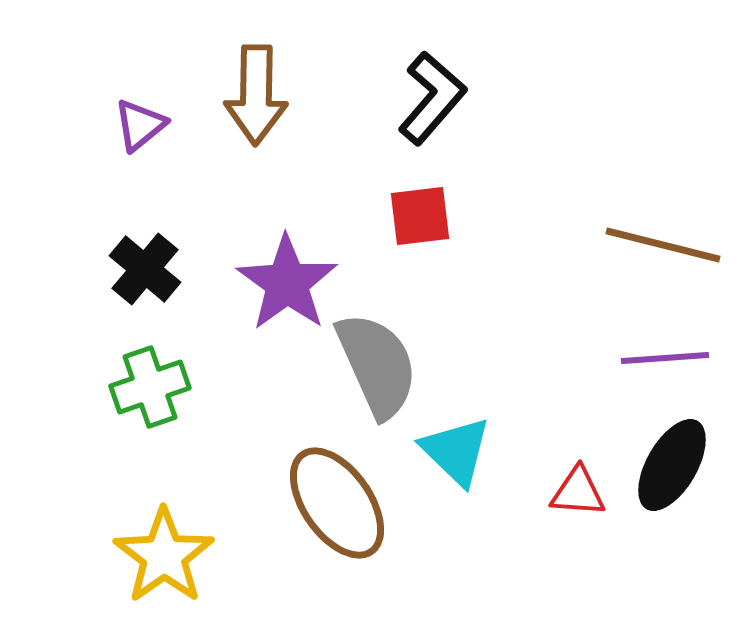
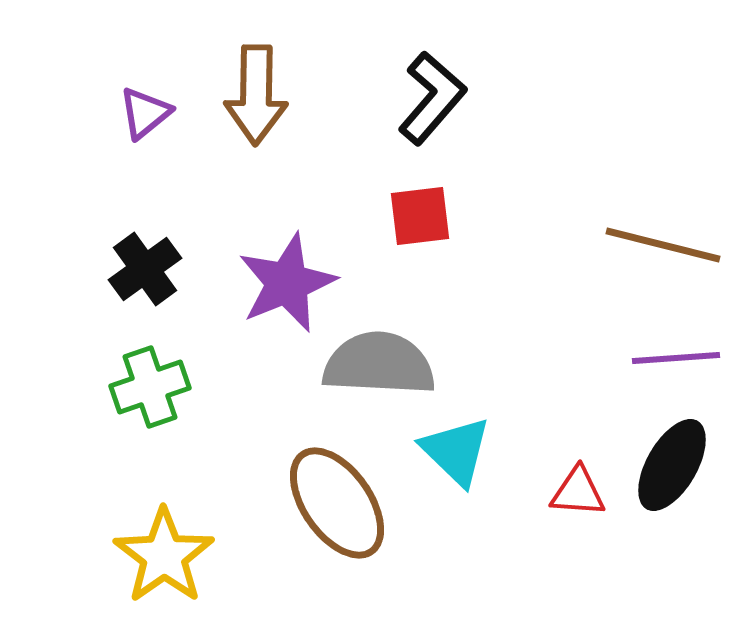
purple triangle: moved 5 px right, 12 px up
black cross: rotated 14 degrees clockwise
purple star: rotated 14 degrees clockwise
purple line: moved 11 px right
gray semicircle: moved 2 px right, 1 px up; rotated 63 degrees counterclockwise
